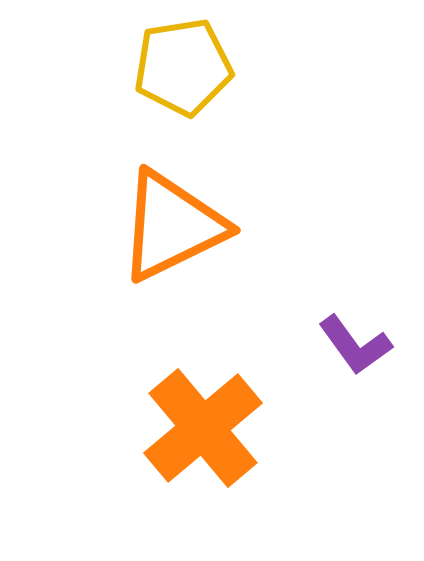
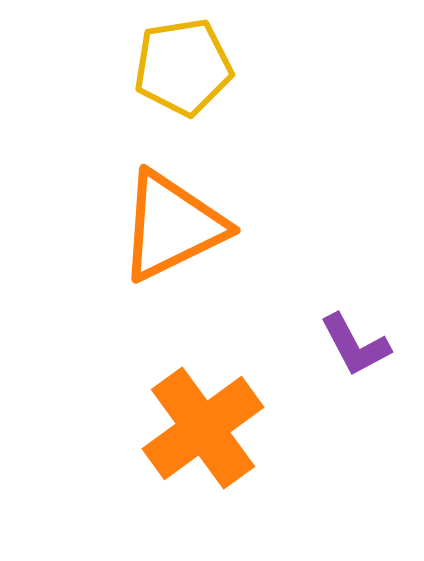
purple L-shape: rotated 8 degrees clockwise
orange cross: rotated 4 degrees clockwise
